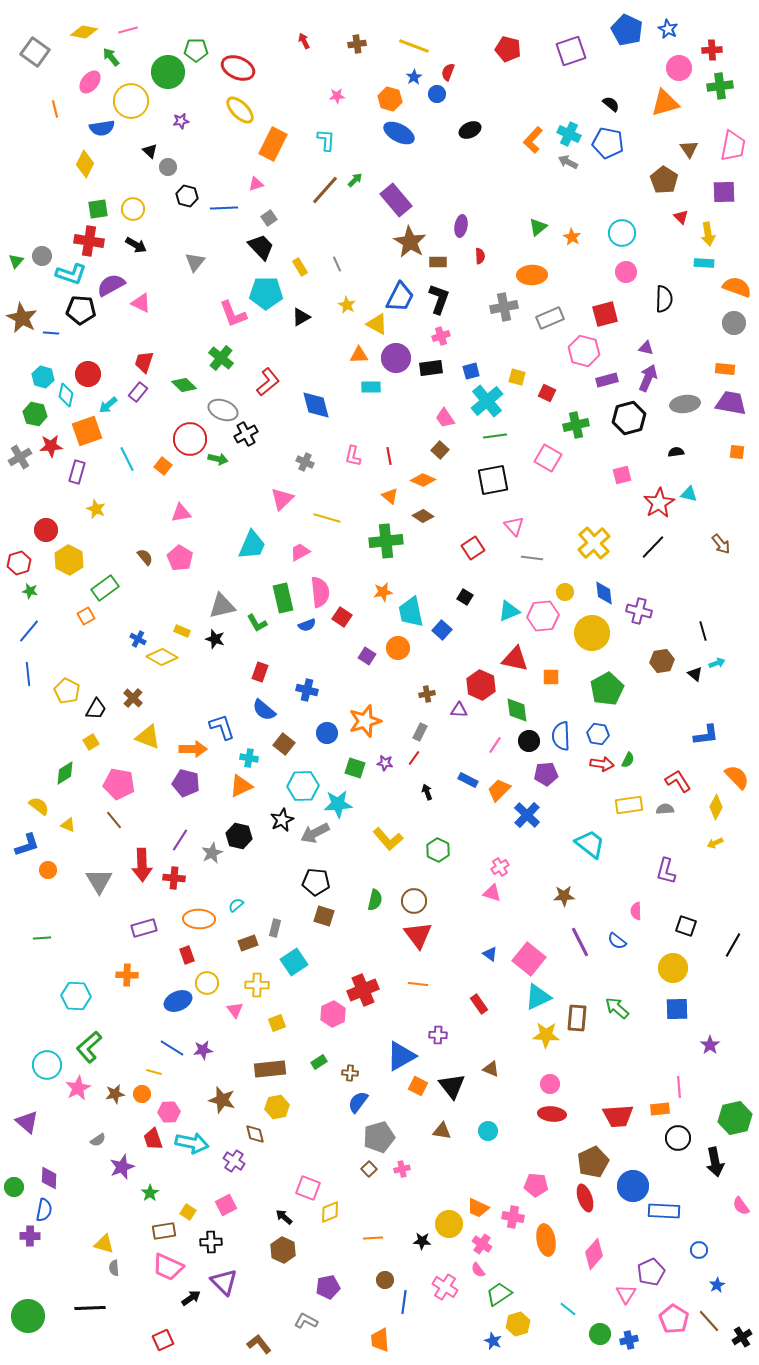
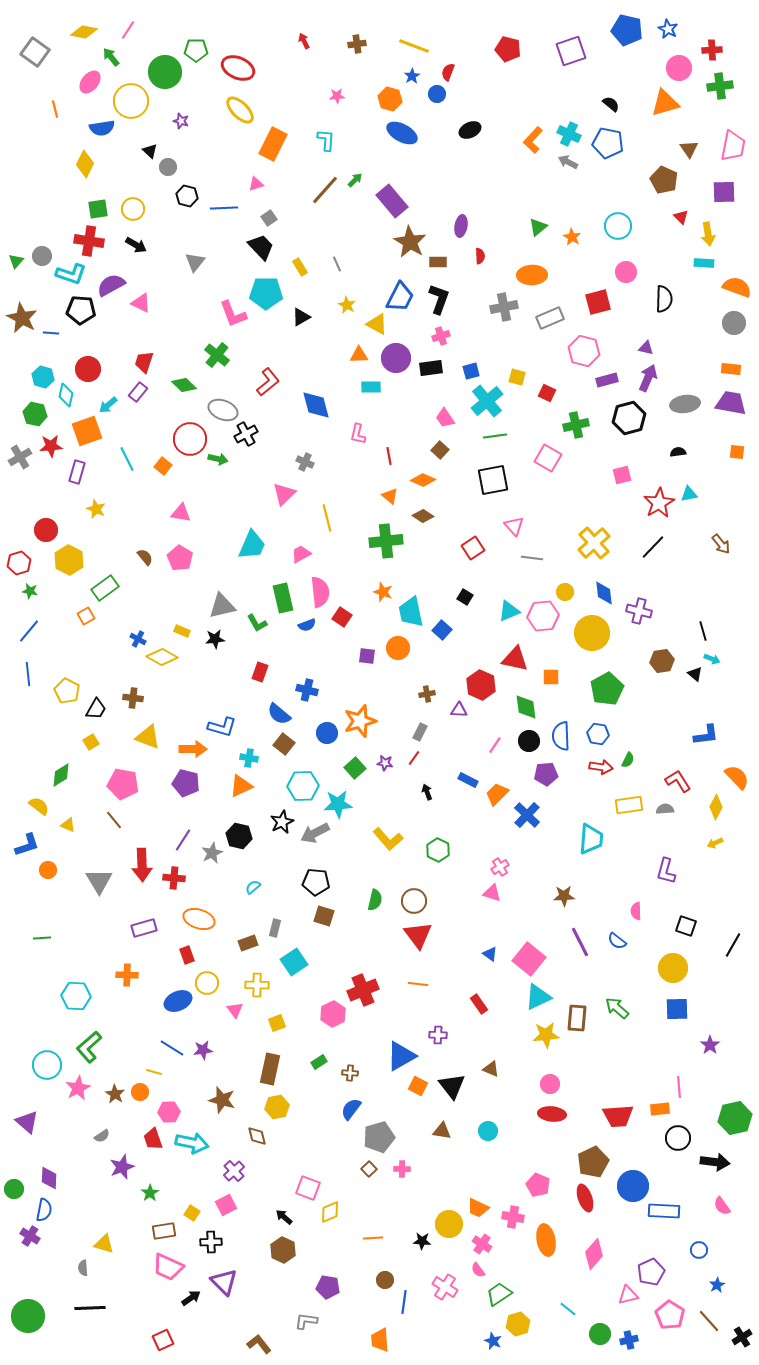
pink line at (128, 30): rotated 42 degrees counterclockwise
blue pentagon at (627, 30): rotated 12 degrees counterclockwise
green circle at (168, 72): moved 3 px left
blue star at (414, 77): moved 2 px left, 1 px up
purple star at (181, 121): rotated 28 degrees clockwise
blue ellipse at (399, 133): moved 3 px right
brown pentagon at (664, 180): rotated 8 degrees counterclockwise
purple rectangle at (396, 200): moved 4 px left, 1 px down
cyan circle at (622, 233): moved 4 px left, 7 px up
red square at (605, 314): moved 7 px left, 12 px up
green cross at (221, 358): moved 4 px left, 3 px up
orange rectangle at (725, 369): moved 6 px right
red circle at (88, 374): moved 5 px up
black semicircle at (676, 452): moved 2 px right
pink L-shape at (353, 456): moved 5 px right, 22 px up
cyan triangle at (689, 494): rotated 24 degrees counterclockwise
pink triangle at (282, 499): moved 2 px right, 5 px up
pink triangle at (181, 513): rotated 20 degrees clockwise
yellow line at (327, 518): rotated 60 degrees clockwise
pink trapezoid at (300, 552): moved 1 px right, 2 px down
orange star at (383, 592): rotated 30 degrees clockwise
black star at (215, 639): rotated 24 degrees counterclockwise
purple square at (367, 656): rotated 24 degrees counterclockwise
cyan arrow at (717, 663): moved 5 px left, 4 px up; rotated 42 degrees clockwise
brown cross at (133, 698): rotated 36 degrees counterclockwise
blue semicircle at (264, 710): moved 15 px right, 4 px down
green diamond at (517, 710): moved 9 px right, 3 px up
orange star at (365, 721): moved 5 px left
blue L-shape at (222, 727): rotated 124 degrees clockwise
red arrow at (602, 764): moved 1 px left, 3 px down
green square at (355, 768): rotated 30 degrees clockwise
green diamond at (65, 773): moved 4 px left, 2 px down
pink pentagon at (119, 784): moved 4 px right
orange trapezoid at (499, 790): moved 2 px left, 4 px down
black star at (282, 820): moved 2 px down
purple line at (180, 840): moved 3 px right
cyan trapezoid at (590, 844): moved 1 px right, 5 px up; rotated 56 degrees clockwise
cyan semicircle at (236, 905): moved 17 px right, 18 px up
orange ellipse at (199, 919): rotated 16 degrees clockwise
yellow star at (546, 1035): rotated 8 degrees counterclockwise
brown rectangle at (270, 1069): rotated 72 degrees counterclockwise
brown star at (115, 1094): rotated 30 degrees counterclockwise
orange circle at (142, 1094): moved 2 px left, 2 px up
blue semicircle at (358, 1102): moved 7 px left, 7 px down
brown diamond at (255, 1134): moved 2 px right, 2 px down
gray semicircle at (98, 1140): moved 4 px right, 4 px up
purple cross at (234, 1161): moved 10 px down; rotated 15 degrees clockwise
black arrow at (715, 1162): rotated 72 degrees counterclockwise
pink cross at (402, 1169): rotated 14 degrees clockwise
pink pentagon at (536, 1185): moved 2 px right; rotated 20 degrees clockwise
green circle at (14, 1187): moved 2 px down
pink semicircle at (741, 1206): moved 19 px left
yellow square at (188, 1212): moved 4 px right, 1 px down
purple cross at (30, 1236): rotated 30 degrees clockwise
gray semicircle at (114, 1268): moved 31 px left
purple pentagon at (328, 1287): rotated 20 degrees clockwise
pink triangle at (626, 1294): moved 2 px right, 1 px down; rotated 45 degrees clockwise
pink pentagon at (674, 1319): moved 4 px left, 4 px up
gray L-shape at (306, 1321): rotated 20 degrees counterclockwise
